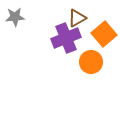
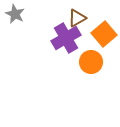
gray star: moved 3 px up; rotated 30 degrees clockwise
purple cross: rotated 8 degrees counterclockwise
